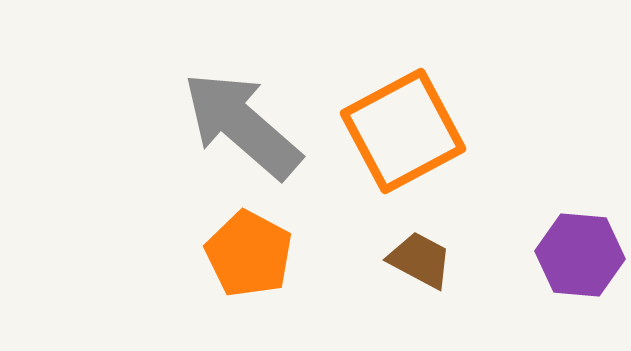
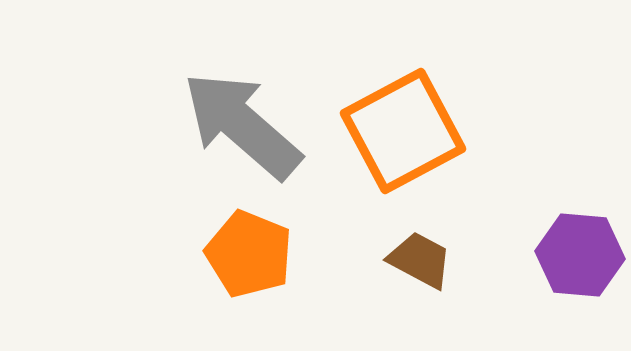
orange pentagon: rotated 6 degrees counterclockwise
